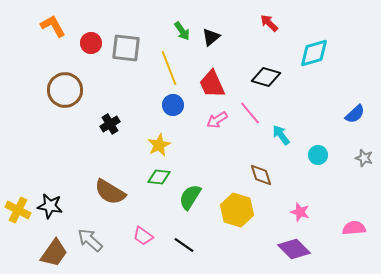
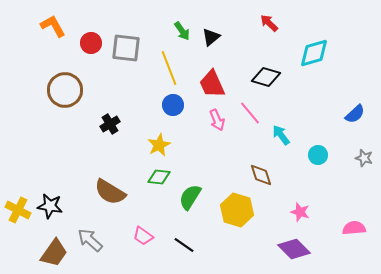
pink arrow: rotated 80 degrees counterclockwise
